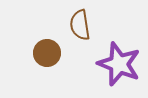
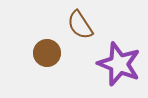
brown semicircle: rotated 24 degrees counterclockwise
